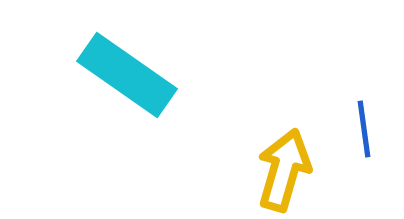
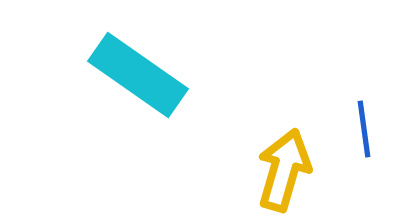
cyan rectangle: moved 11 px right
